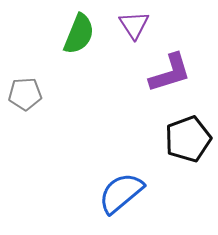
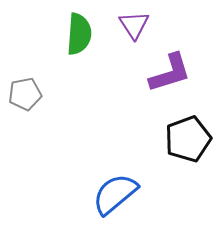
green semicircle: rotated 18 degrees counterclockwise
gray pentagon: rotated 8 degrees counterclockwise
blue semicircle: moved 6 px left, 1 px down
